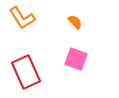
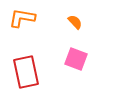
orange L-shape: rotated 132 degrees clockwise
red rectangle: rotated 12 degrees clockwise
